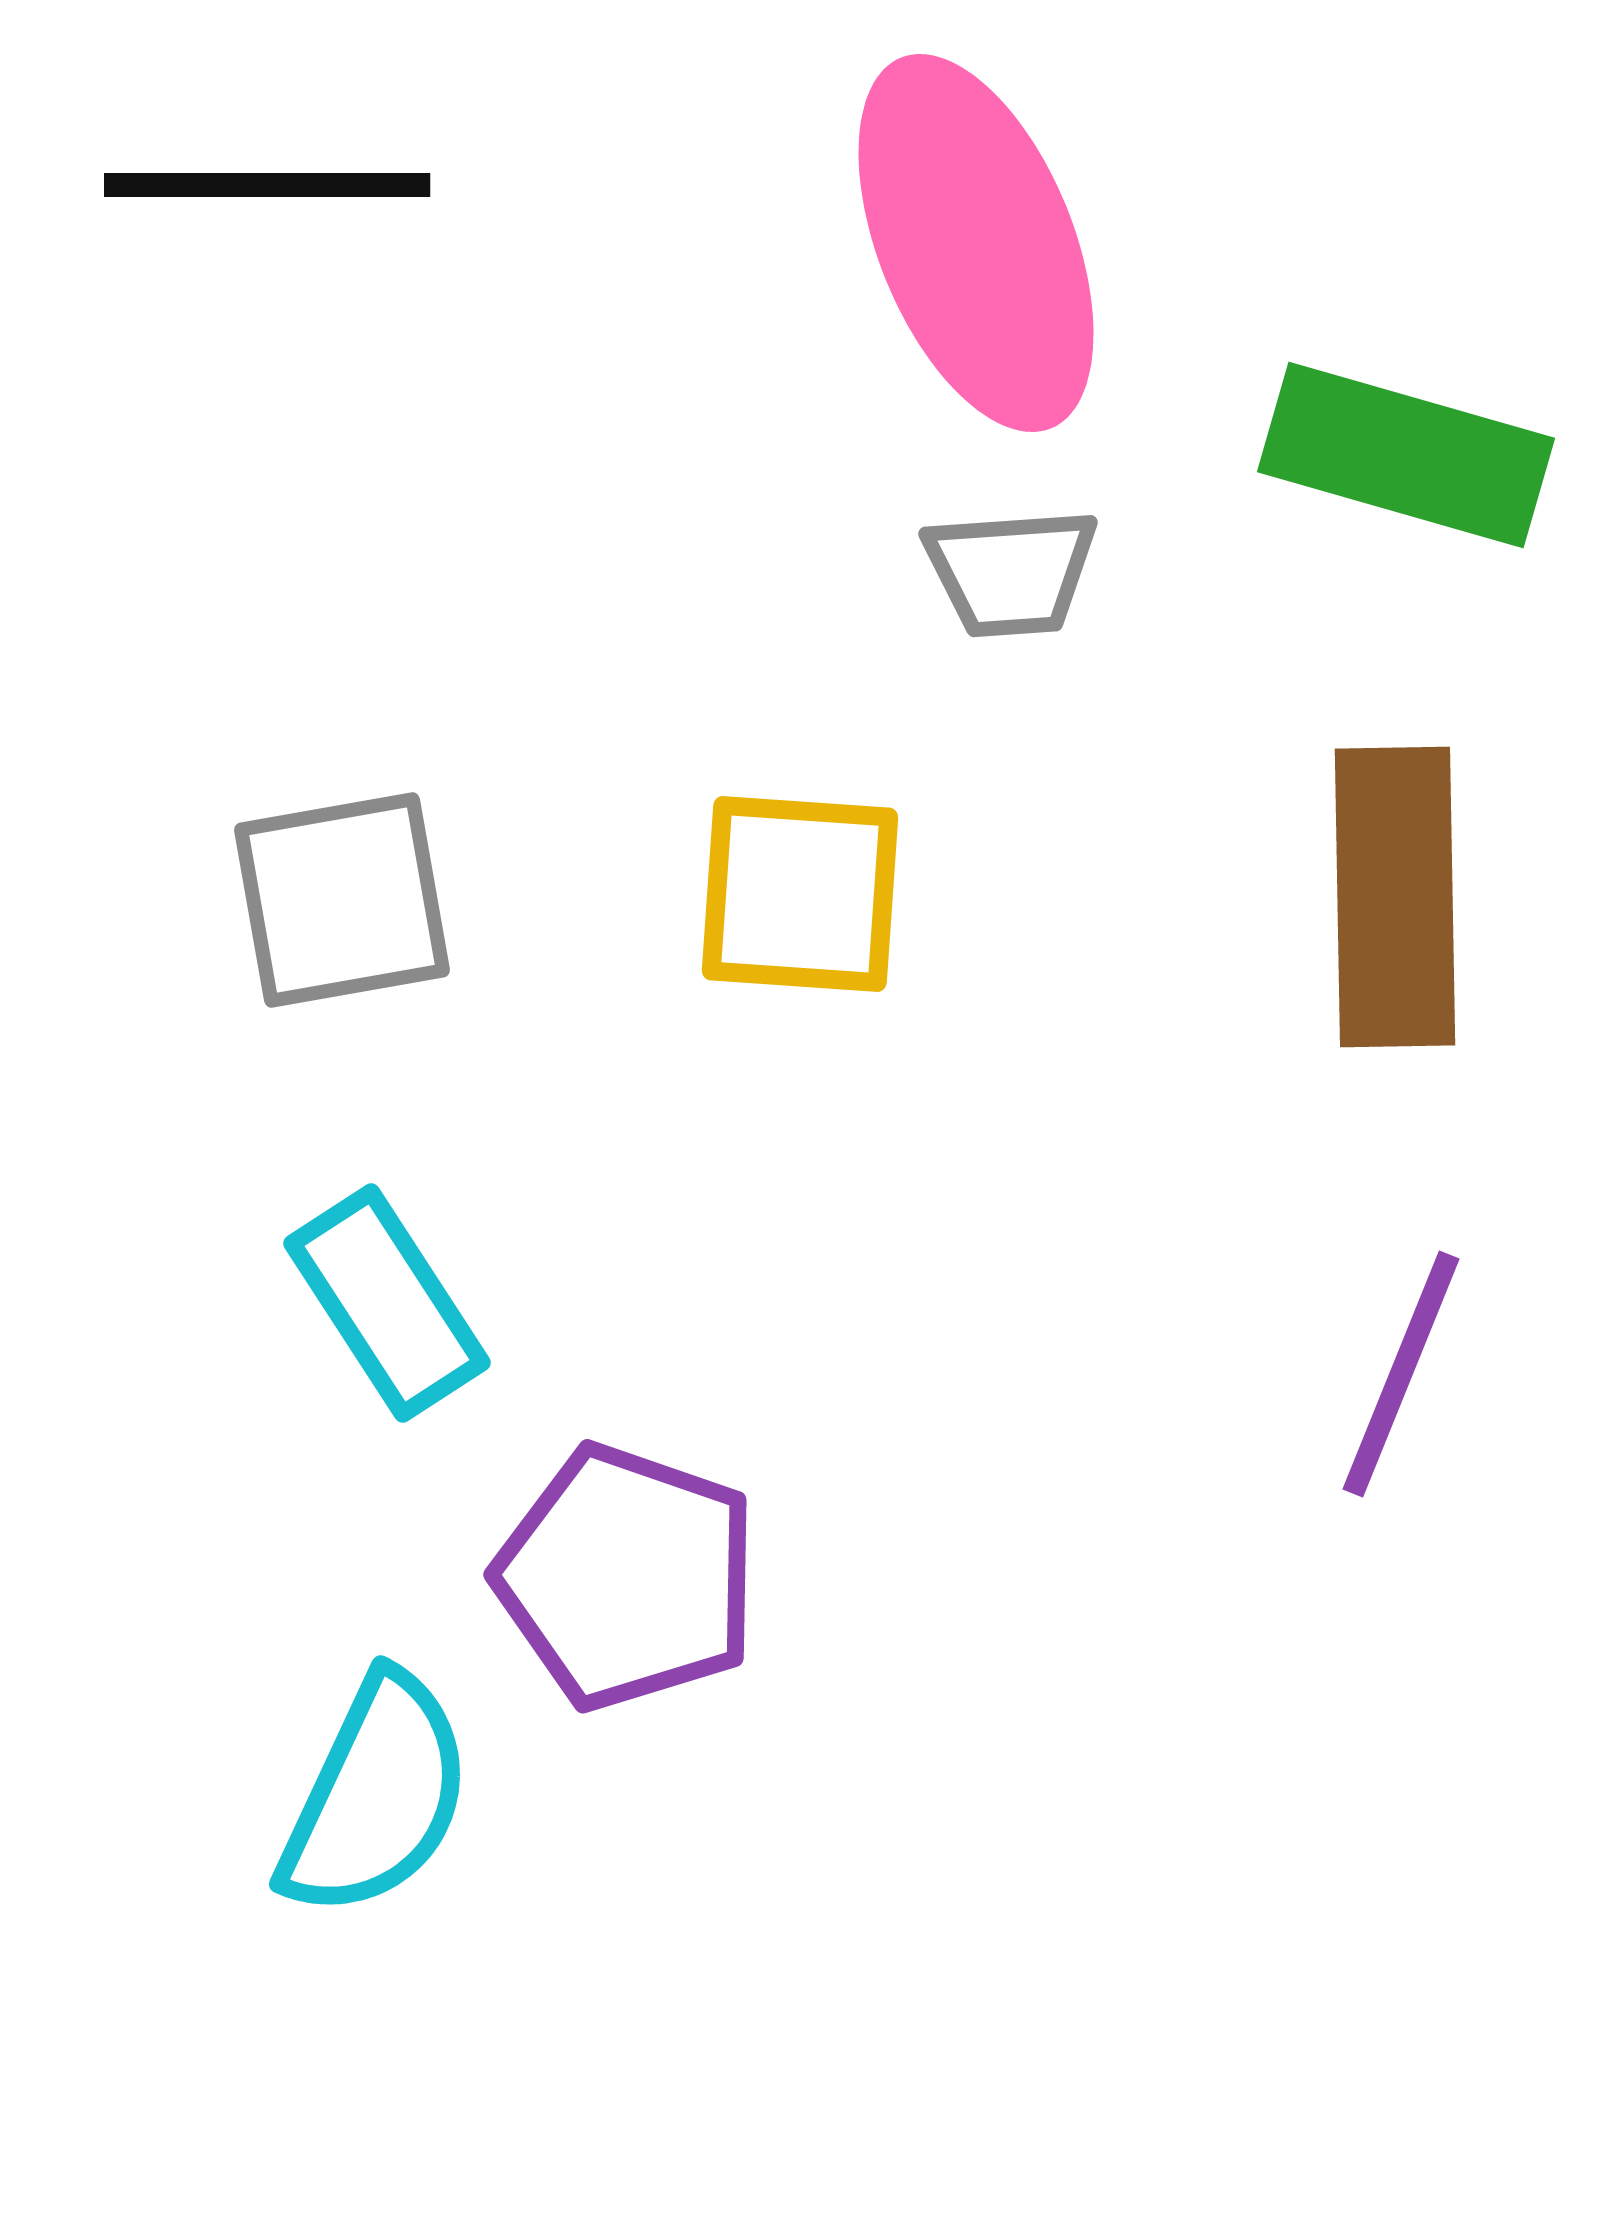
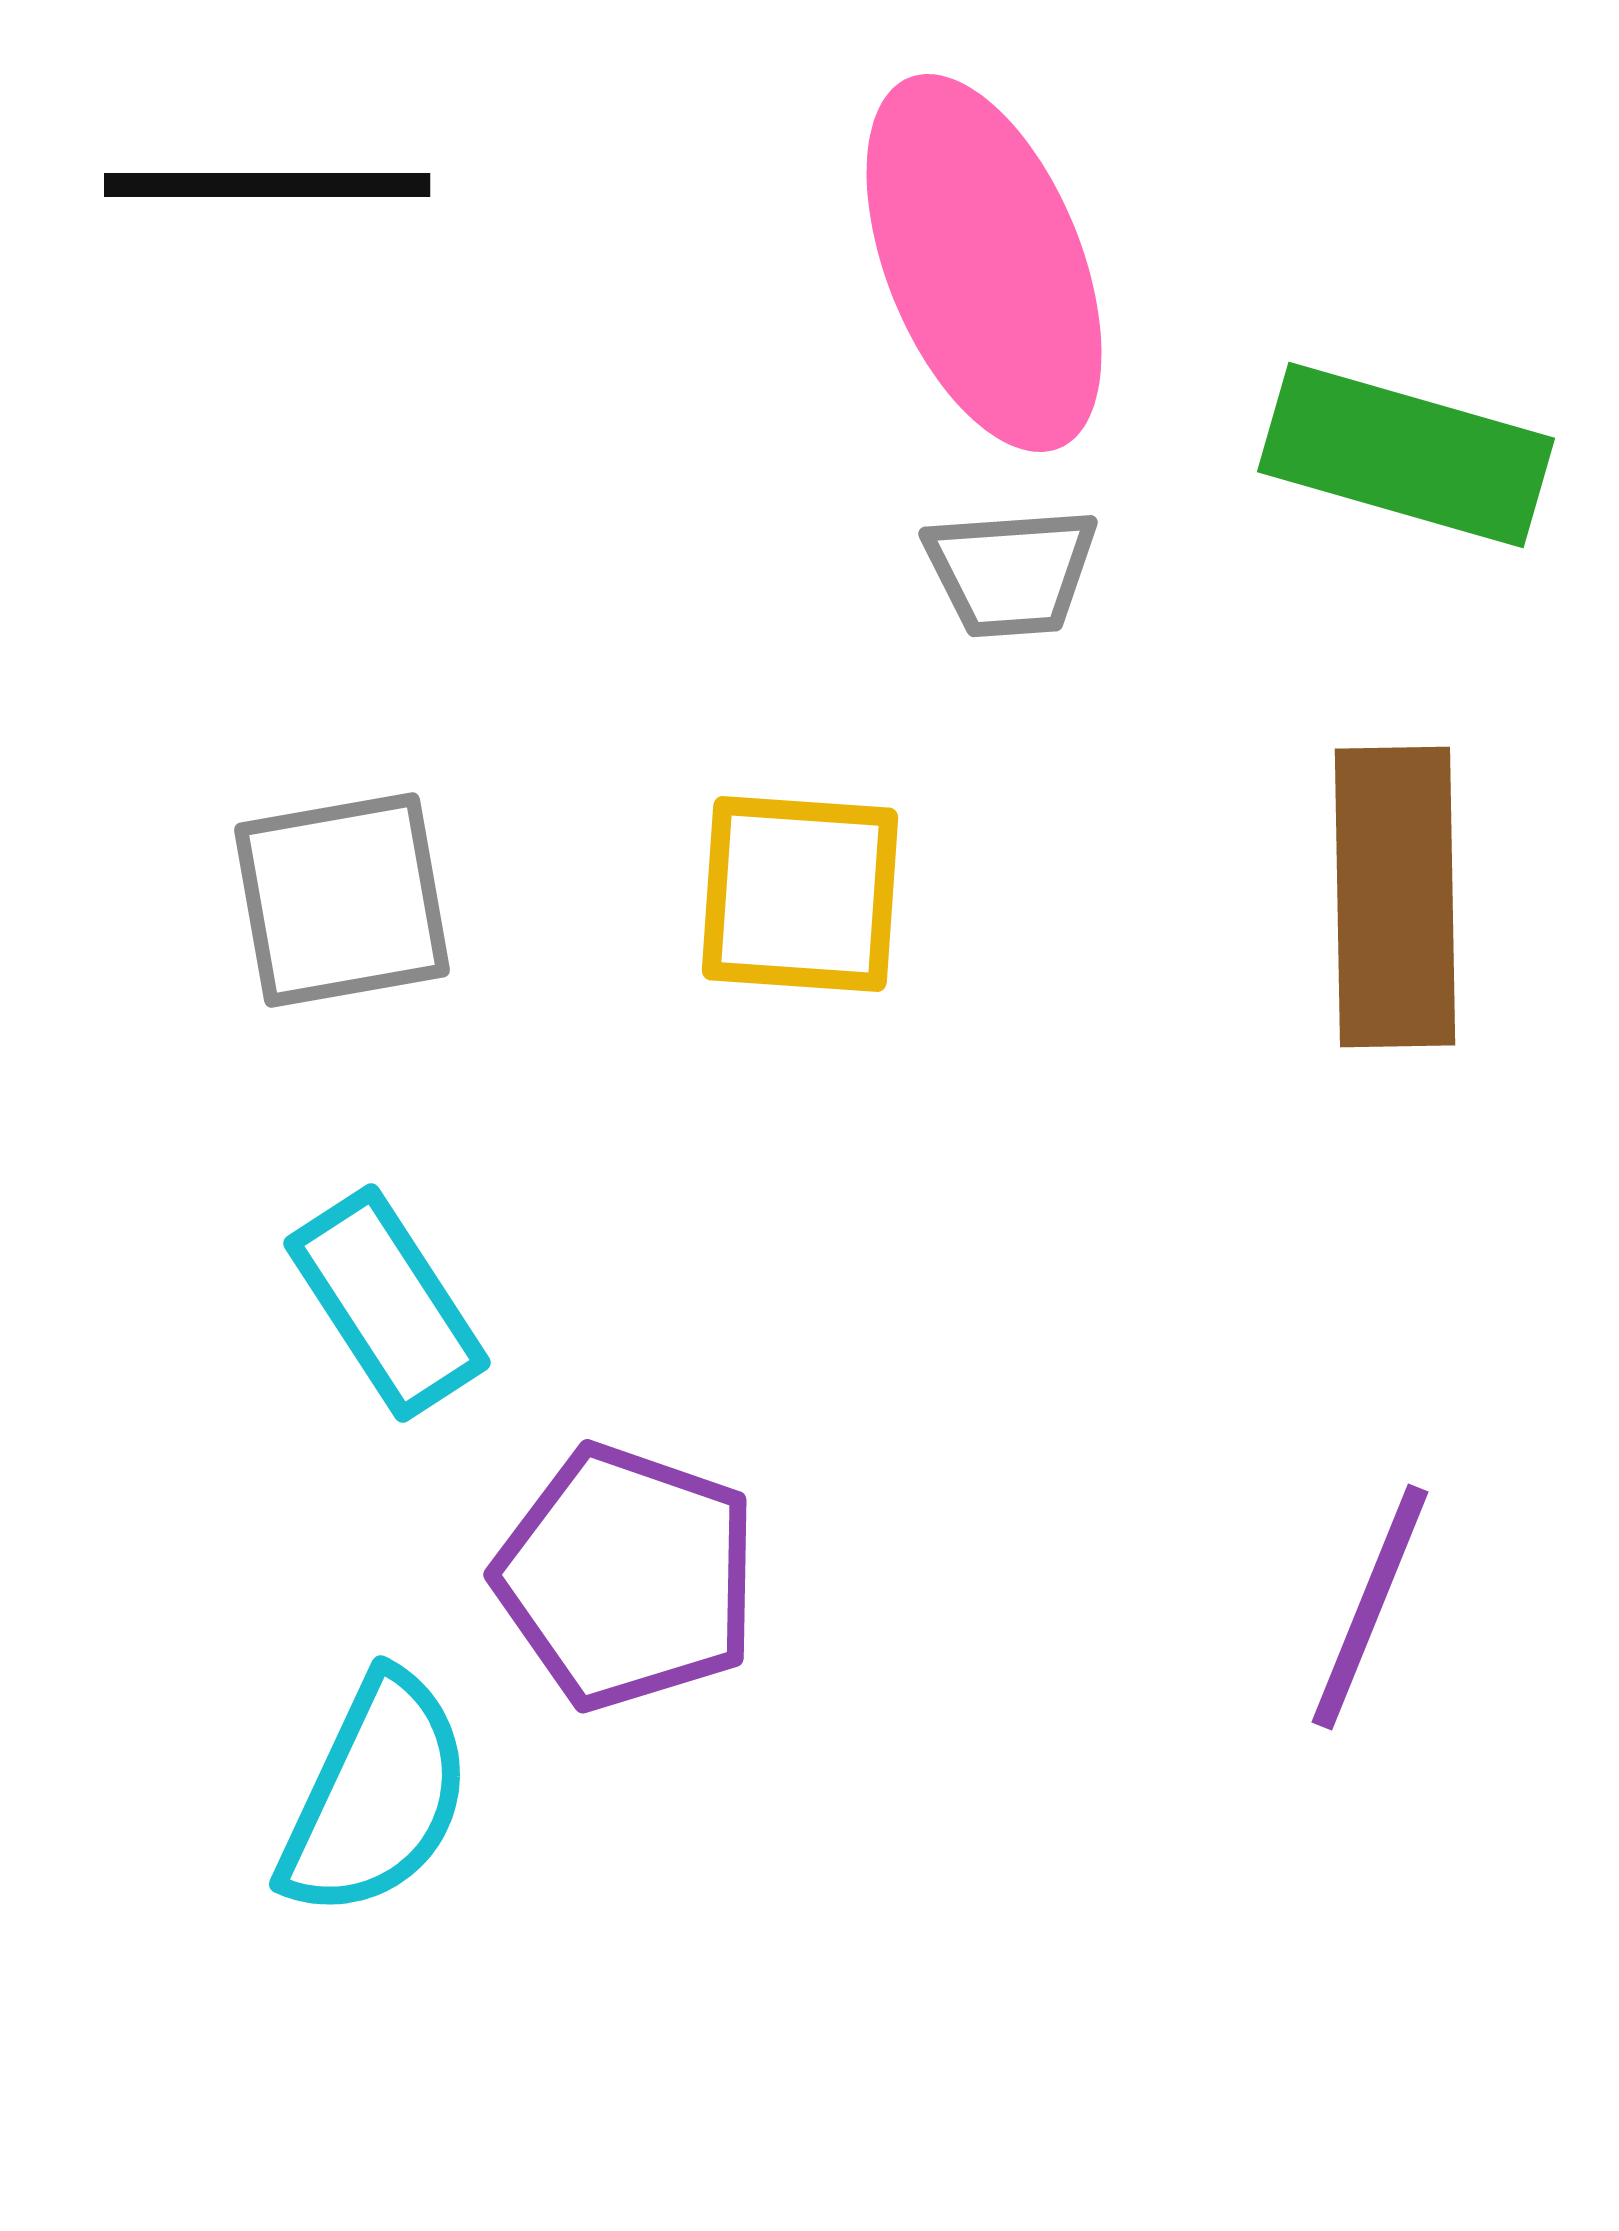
pink ellipse: moved 8 px right, 20 px down
purple line: moved 31 px left, 233 px down
